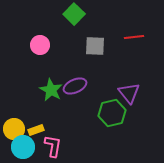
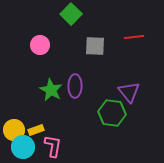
green square: moved 3 px left
purple ellipse: rotated 65 degrees counterclockwise
purple triangle: moved 1 px up
green hexagon: rotated 20 degrees clockwise
yellow circle: moved 1 px down
